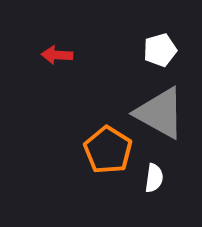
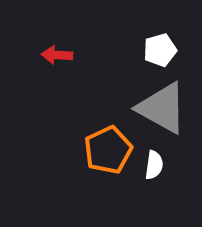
gray triangle: moved 2 px right, 5 px up
orange pentagon: rotated 15 degrees clockwise
white semicircle: moved 13 px up
